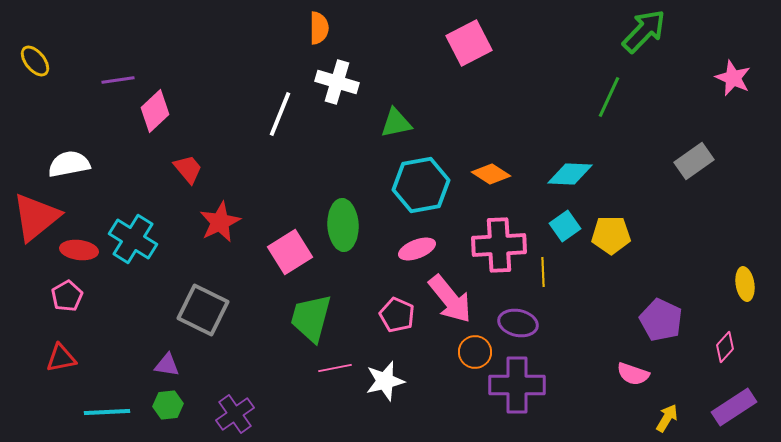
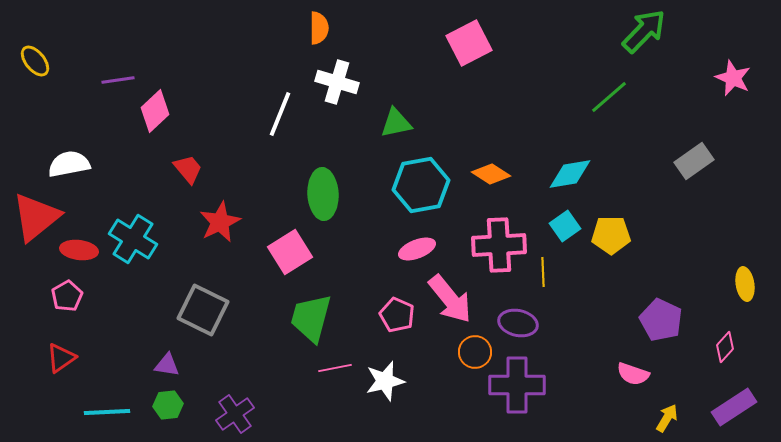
green line at (609, 97): rotated 24 degrees clockwise
cyan diamond at (570, 174): rotated 12 degrees counterclockwise
green ellipse at (343, 225): moved 20 px left, 31 px up
red triangle at (61, 358): rotated 24 degrees counterclockwise
